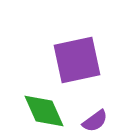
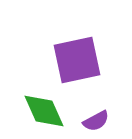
purple semicircle: moved 1 px right; rotated 8 degrees clockwise
